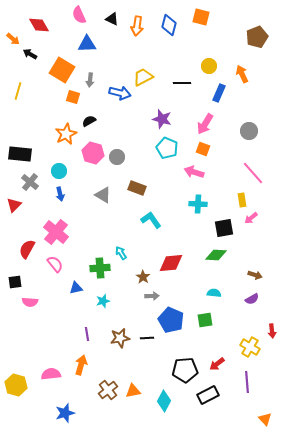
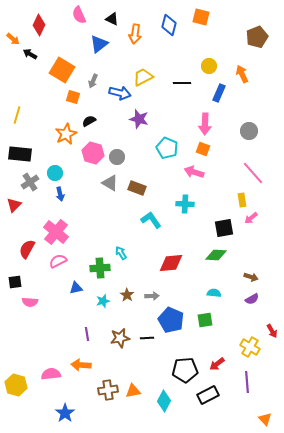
red diamond at (39, 25): rotated 55 degrees clockwise
orange arrow at (137, 26): moved 2 px left, 8 px down
blue triangle at (87, 44): moved 12 px right; rotated 36 degrees counterclockwise
gray arrow at (90, 80): moved 3 px right, 1 px down; rotated 16 degrees clockwise
yellow line at (18, 91): moved 1 px left, 24 px down
purple star at (162, 119): moved 23 px left
pink arrow at (205, 124): rotated 30 degrees counterclockwise
cyan circle at (59, 171): moved 4 px left, 2 px down
gray cross at (30, 182): rotated 18 degrees clockwise
gray triangle at (103, 195): moved 7 px right, 12 px up
cyan cross at (198, 204): moved 13 px left
pink semicircle at (55, 264): moved 3 px right, 3 px up; rotated 78 degrees counterclockwise
brown arrow at (255, 275): moved 4 px left, 2 px down
brown star at (143, 277): moved 16 px left, 18 px down
red arrow at (272, 331): rotated 24 degrees counterclockwise
orange arrow at (81, 365): rotated 102 degrees counterclockwise
brown cross at (108, 390): rotated 30 degrees clockwise
blue star at (65, 413): rotated 18 degrees counterclockwise
